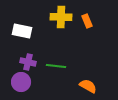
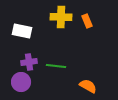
purple cross: moved 1 px right; rotated 21 degrees counterclockwise
